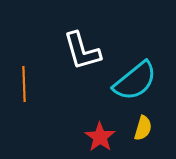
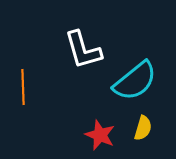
white L-shape: moved 1 px right, 1 px up
orange line: moved 1 px left, 3 px down
red star: moved 2 px up; rotated 12 degrees counterclockwise
